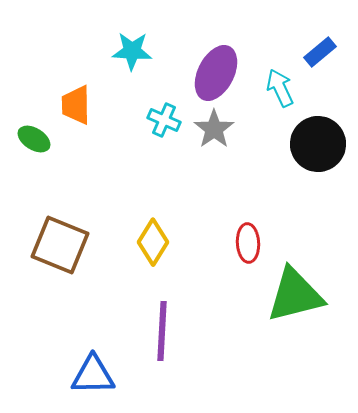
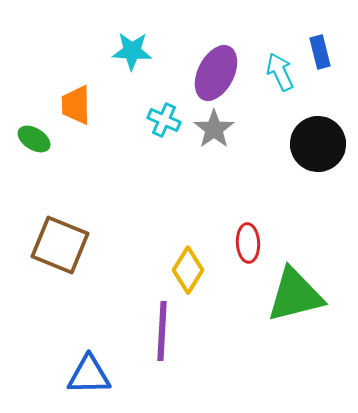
blue rectangle: rotated 64 degrees counterclockwise
cyan arrow: moved 16 px up
yellow diamond: moved 35 px right, 28 px down
blue triangle: moved 4 px left
